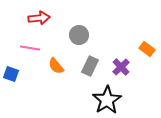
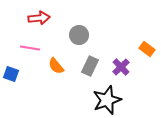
black star: rotated 12 degrees clockwise
